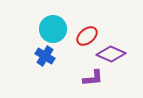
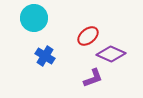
cyan circle: moved 19 px left, 11 px up
red ellipse: moved 1 px right
purple L-shape: rotated 15 degrees counterclockwise
